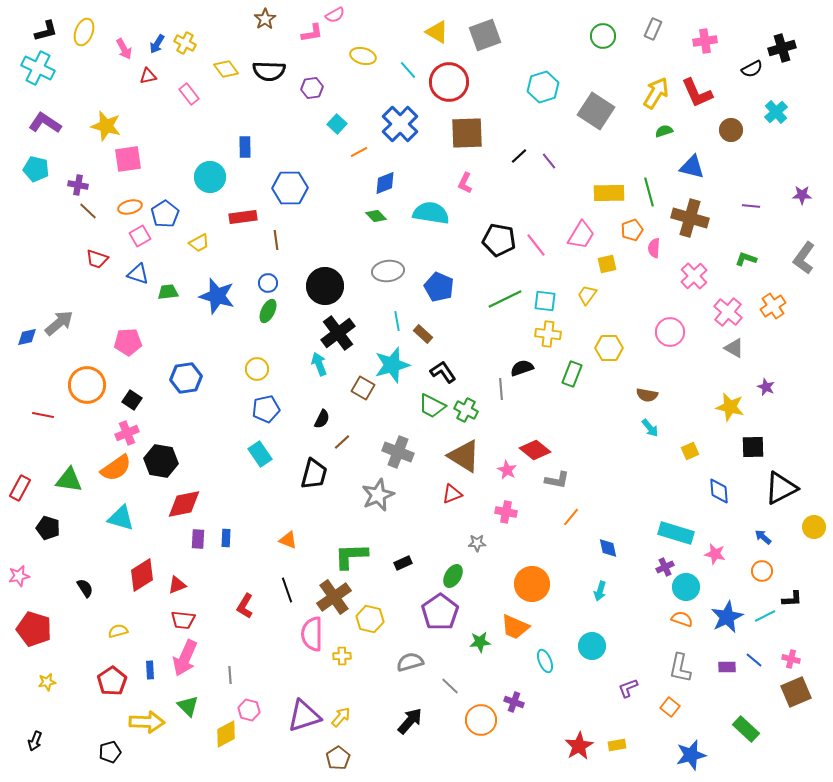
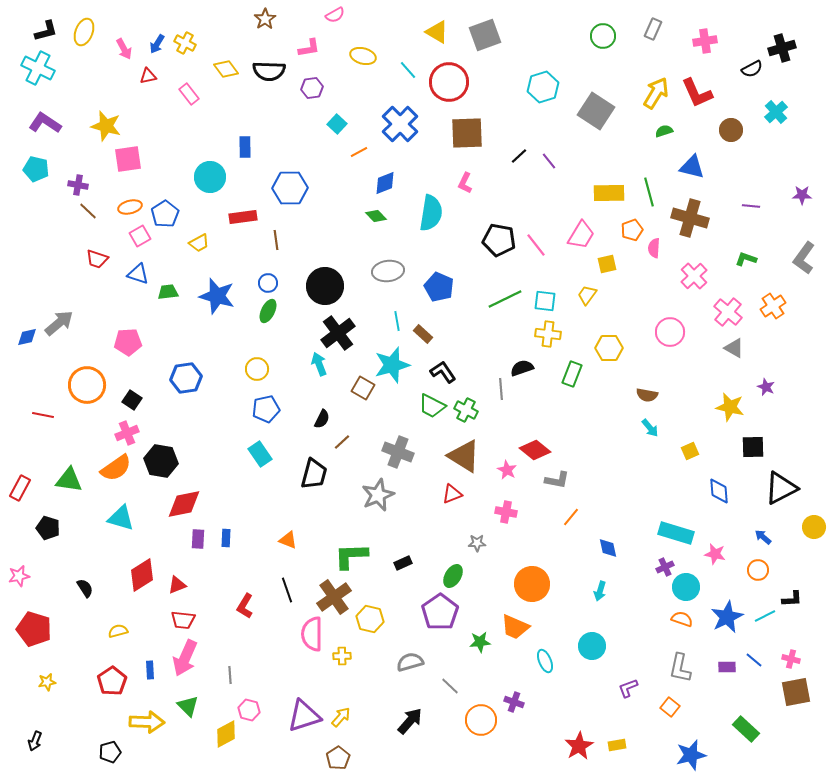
pink L-shape at (312, 33): moved 3 px left, 15 px down
cyan semicircle at (431, 213): rotated 90 degrees clockwise
orange circle at (762, 571): moved 4 px left, 1 px up
brown square at (796, 692): rotated 12 degrees clockwise
